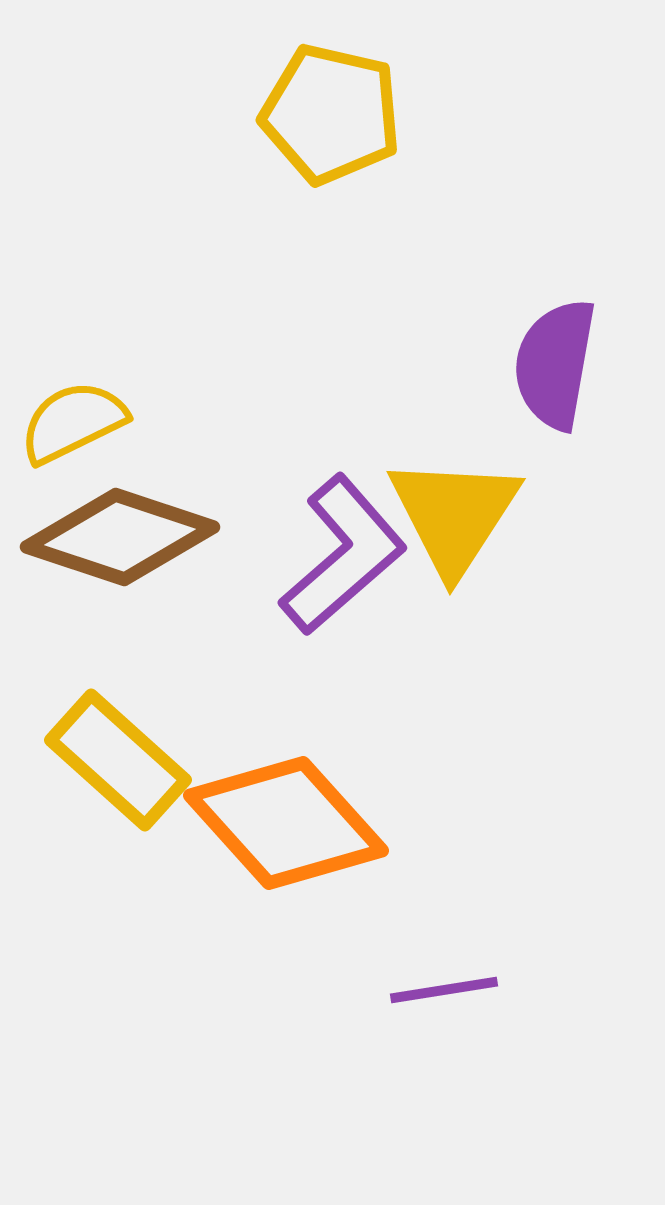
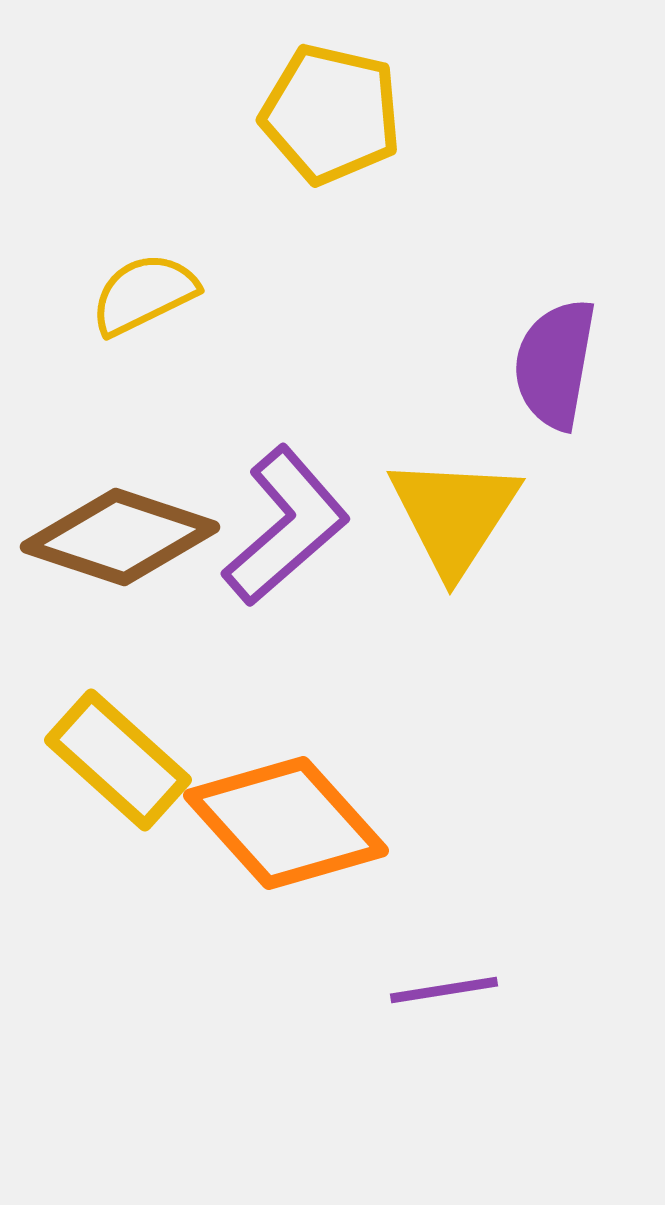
yellow semicircle: moved 71 px right, 128 px up
purple L-shape: moved 57 px left, 29 px up
